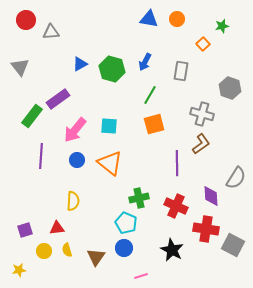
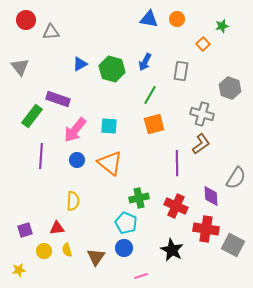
purple rectangle at (58, 99): rotated 55 degrees clockwise
